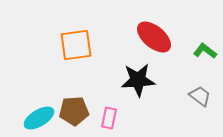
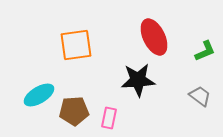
red ellipse: rotated 24 degrees clockwise
green L-shape: rotated 120 degrees clockwise
cyan ellipse: moved 23 px up
